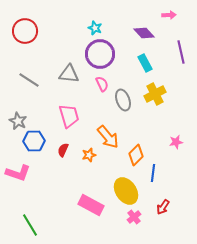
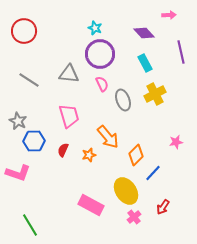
red circle: moved 1 px left
blue line: rotated 36 degrees clockwise
